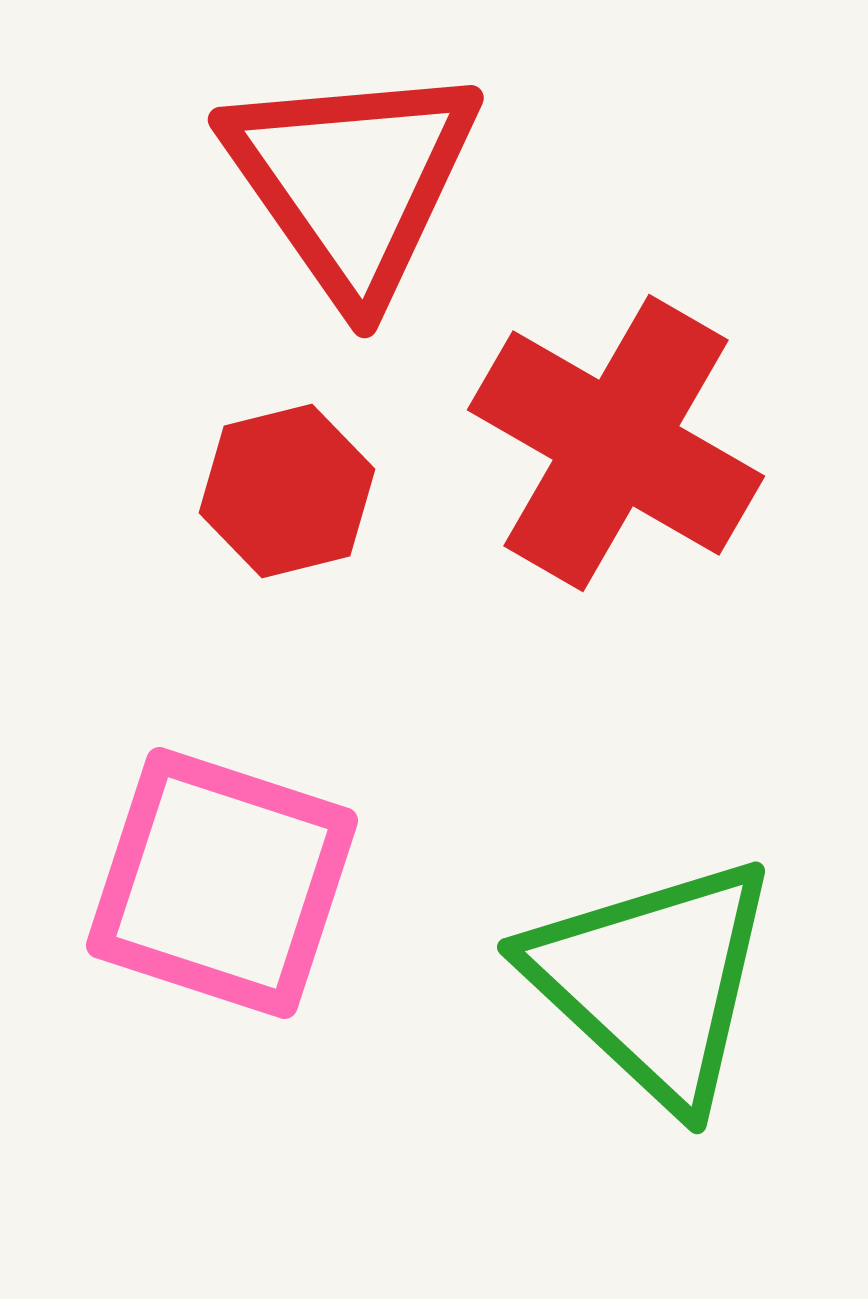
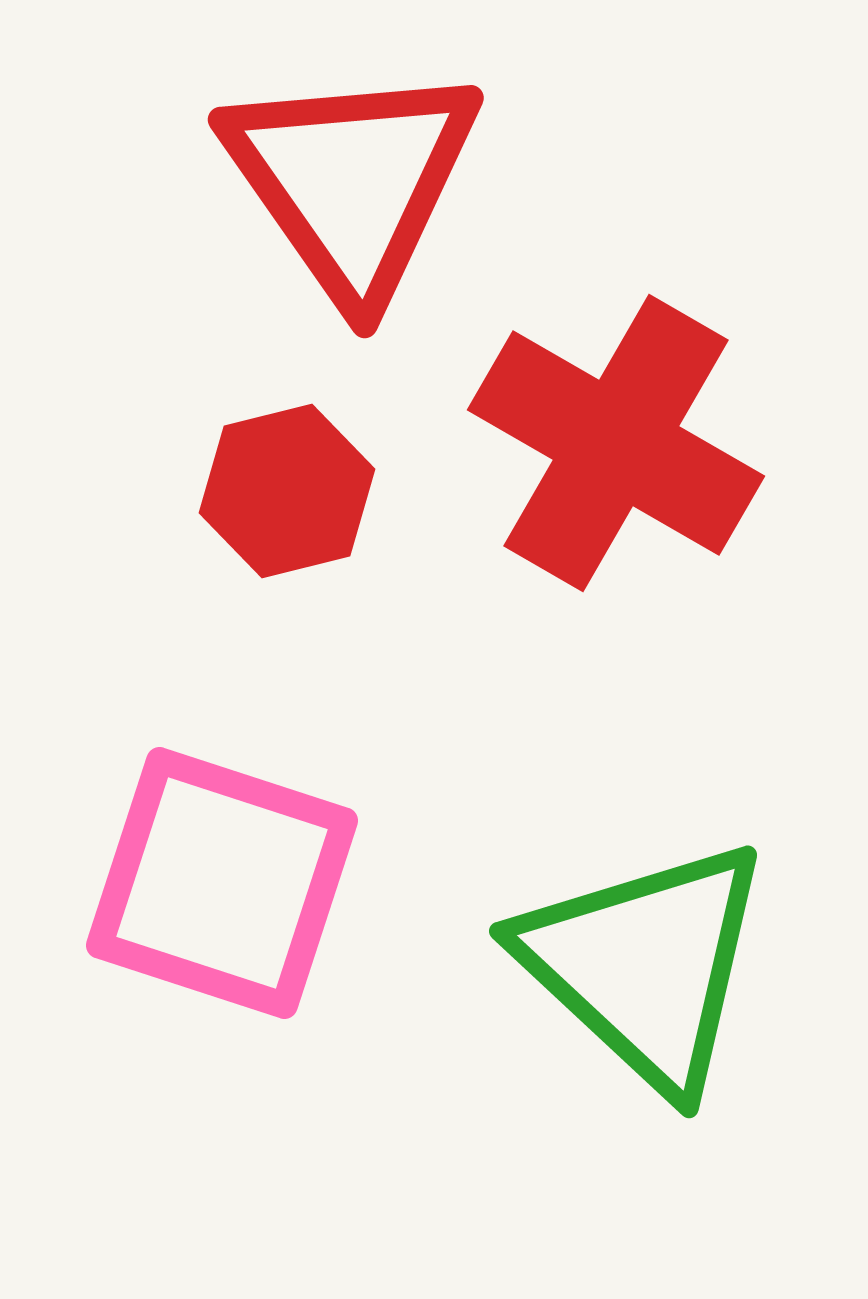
green triangle: moved 8 px left, 16 px up
